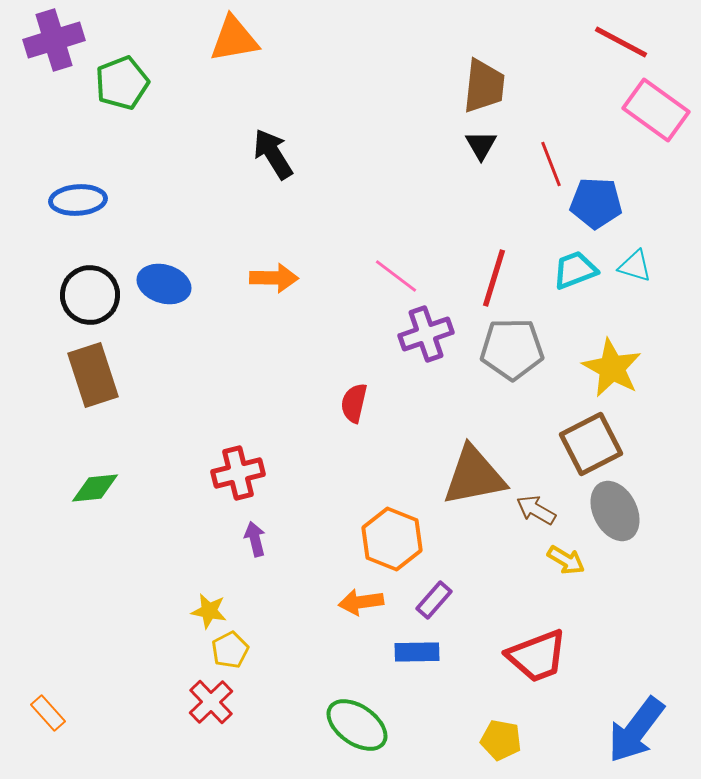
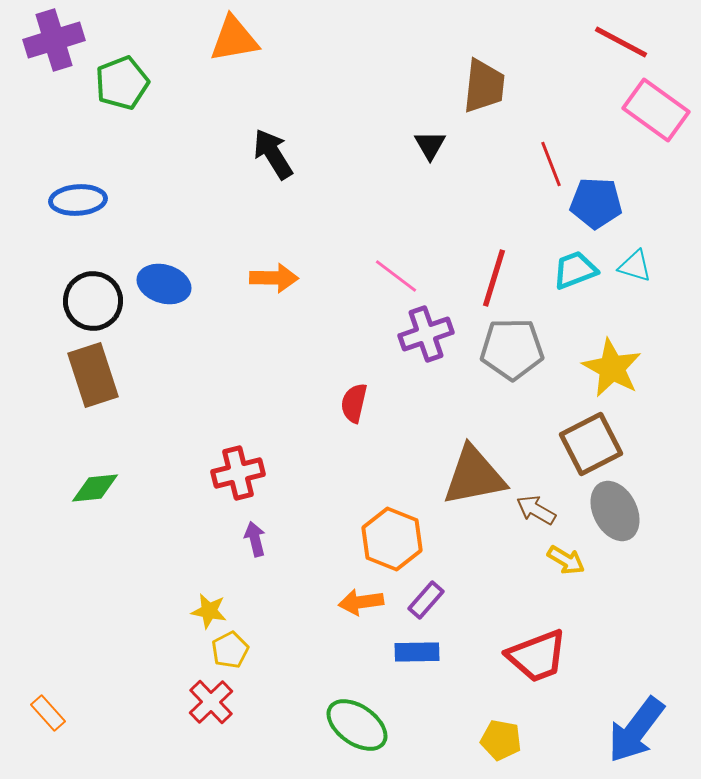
black triangle at (481, 145): moved 51 px left
black circle at (90, 295): moved 3 px right, 6 px down
purple rectangle at (434, 600): moved 8 px left
